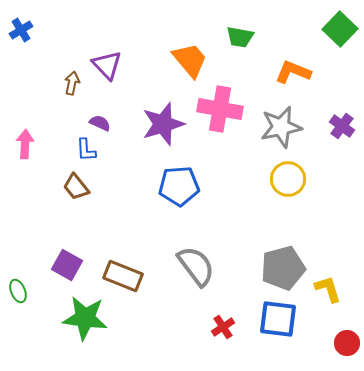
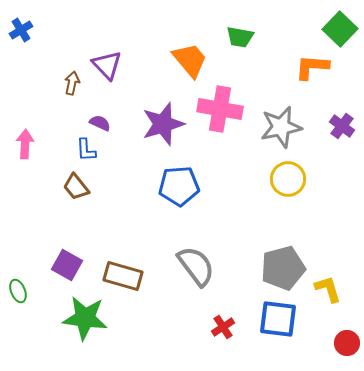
orange L-shape: moved 19 px right, 5 px up; rotated 18 degrees counterclockwise
brown rectangle: rotated 6 degrees counterclockwise
